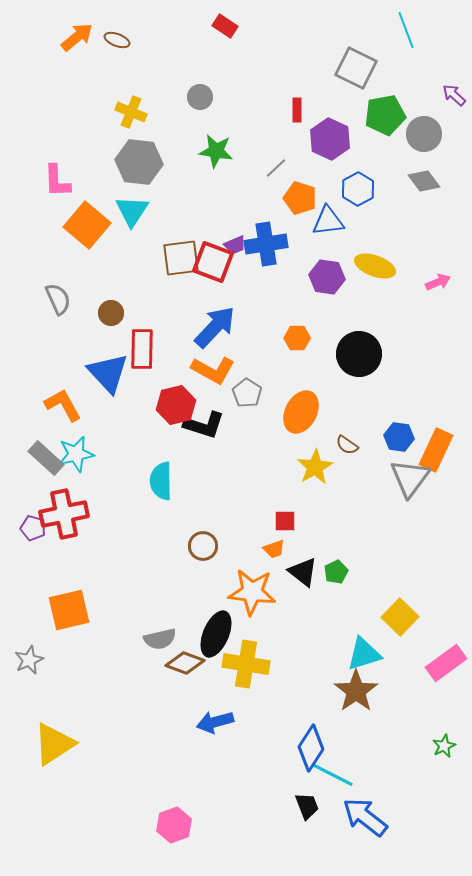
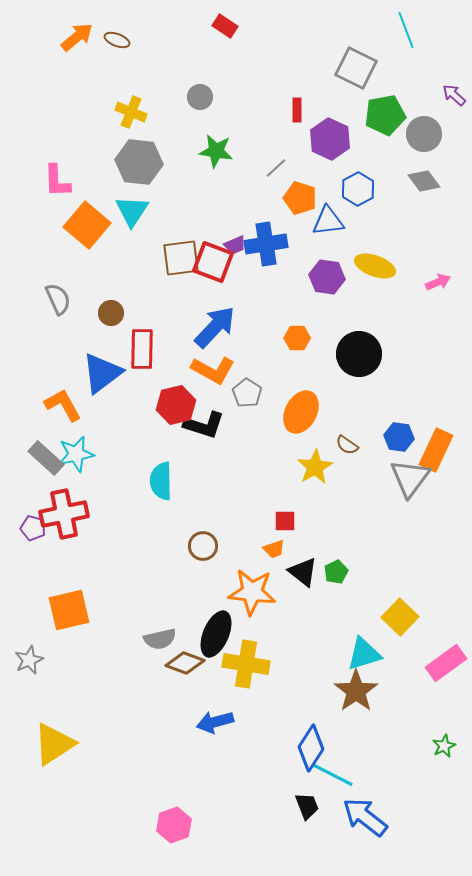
blue triangle at (108, 373): moved 6 px left; rotated 36 degrees clockwise
